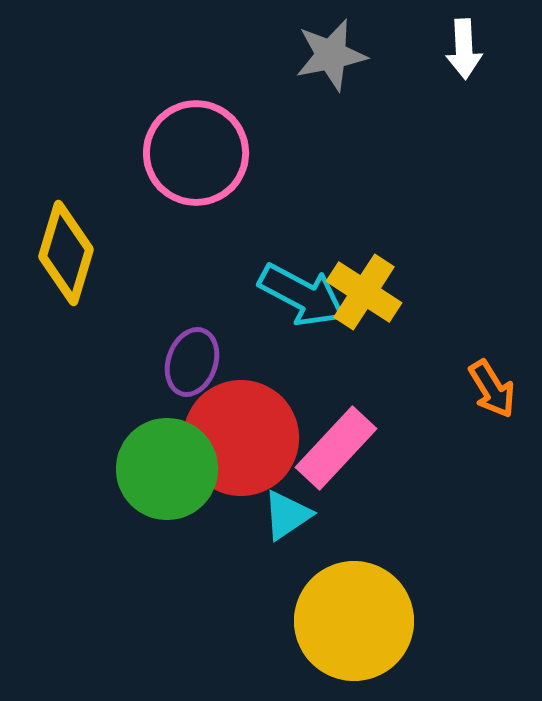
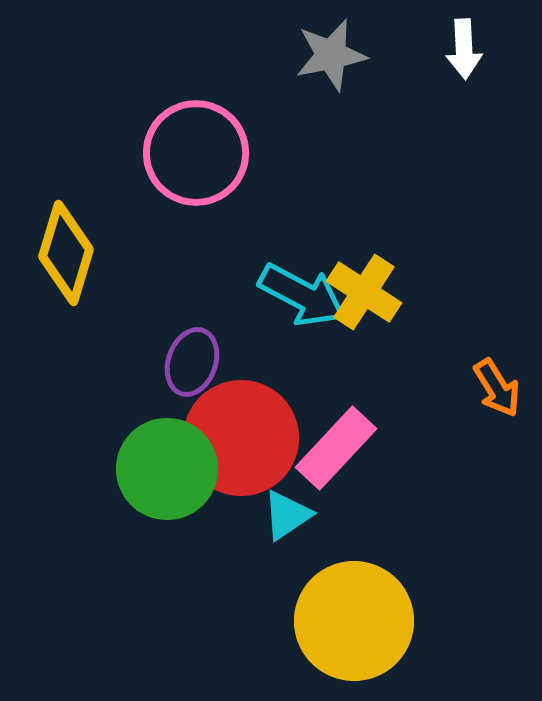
orange arrow: moved 5 px right, 1 px up
